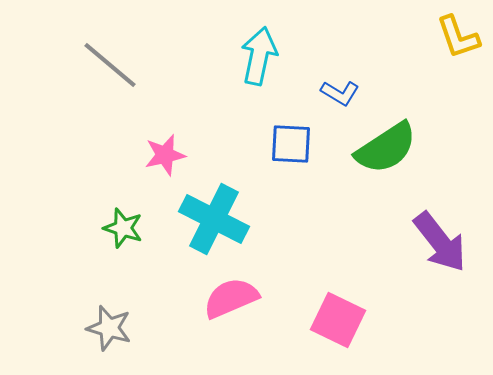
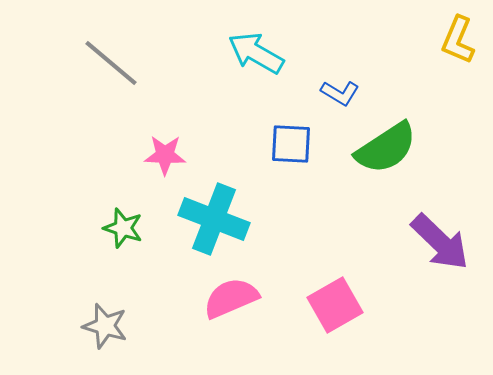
yellow L-shape: moved 3 px down; rotated 42 degrees clockwise
cyan arrow: moved 3 px left, 3 px up; rotated 72 degrees counterclockwise
gray line: moved 1 px right, 2 px up
pink star: rotated 15 degrees clockwise
cyan cross: rotated 6 degrees counterclockwise
purple arrow: rotated 8 degrees counterclockwise
pink square: moved 3 px left, 15 px up; rotated 34 degrees clockwise
gray star: moved 4 px left, 2 px up
